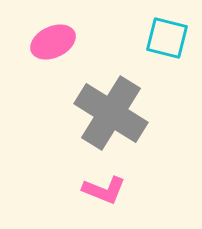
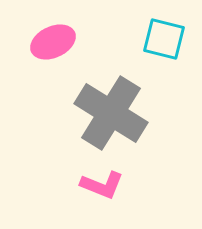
cyan square: moved 3 px left, 1 px down
pink L-shape: moved 2 px left, 5 px up
